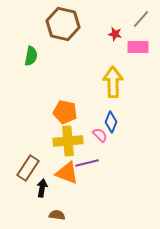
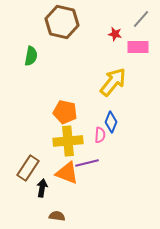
brown hexagon: moved 1 px left, 2 px up
yellow arrow: rotated 40 degrees clockwise
pink semicircle: rotated 49 degrees clockwise
brown semicircle: moved 1 px down
